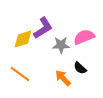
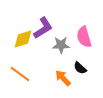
pink semicircle: rotated 85 degrees counterclockwise
